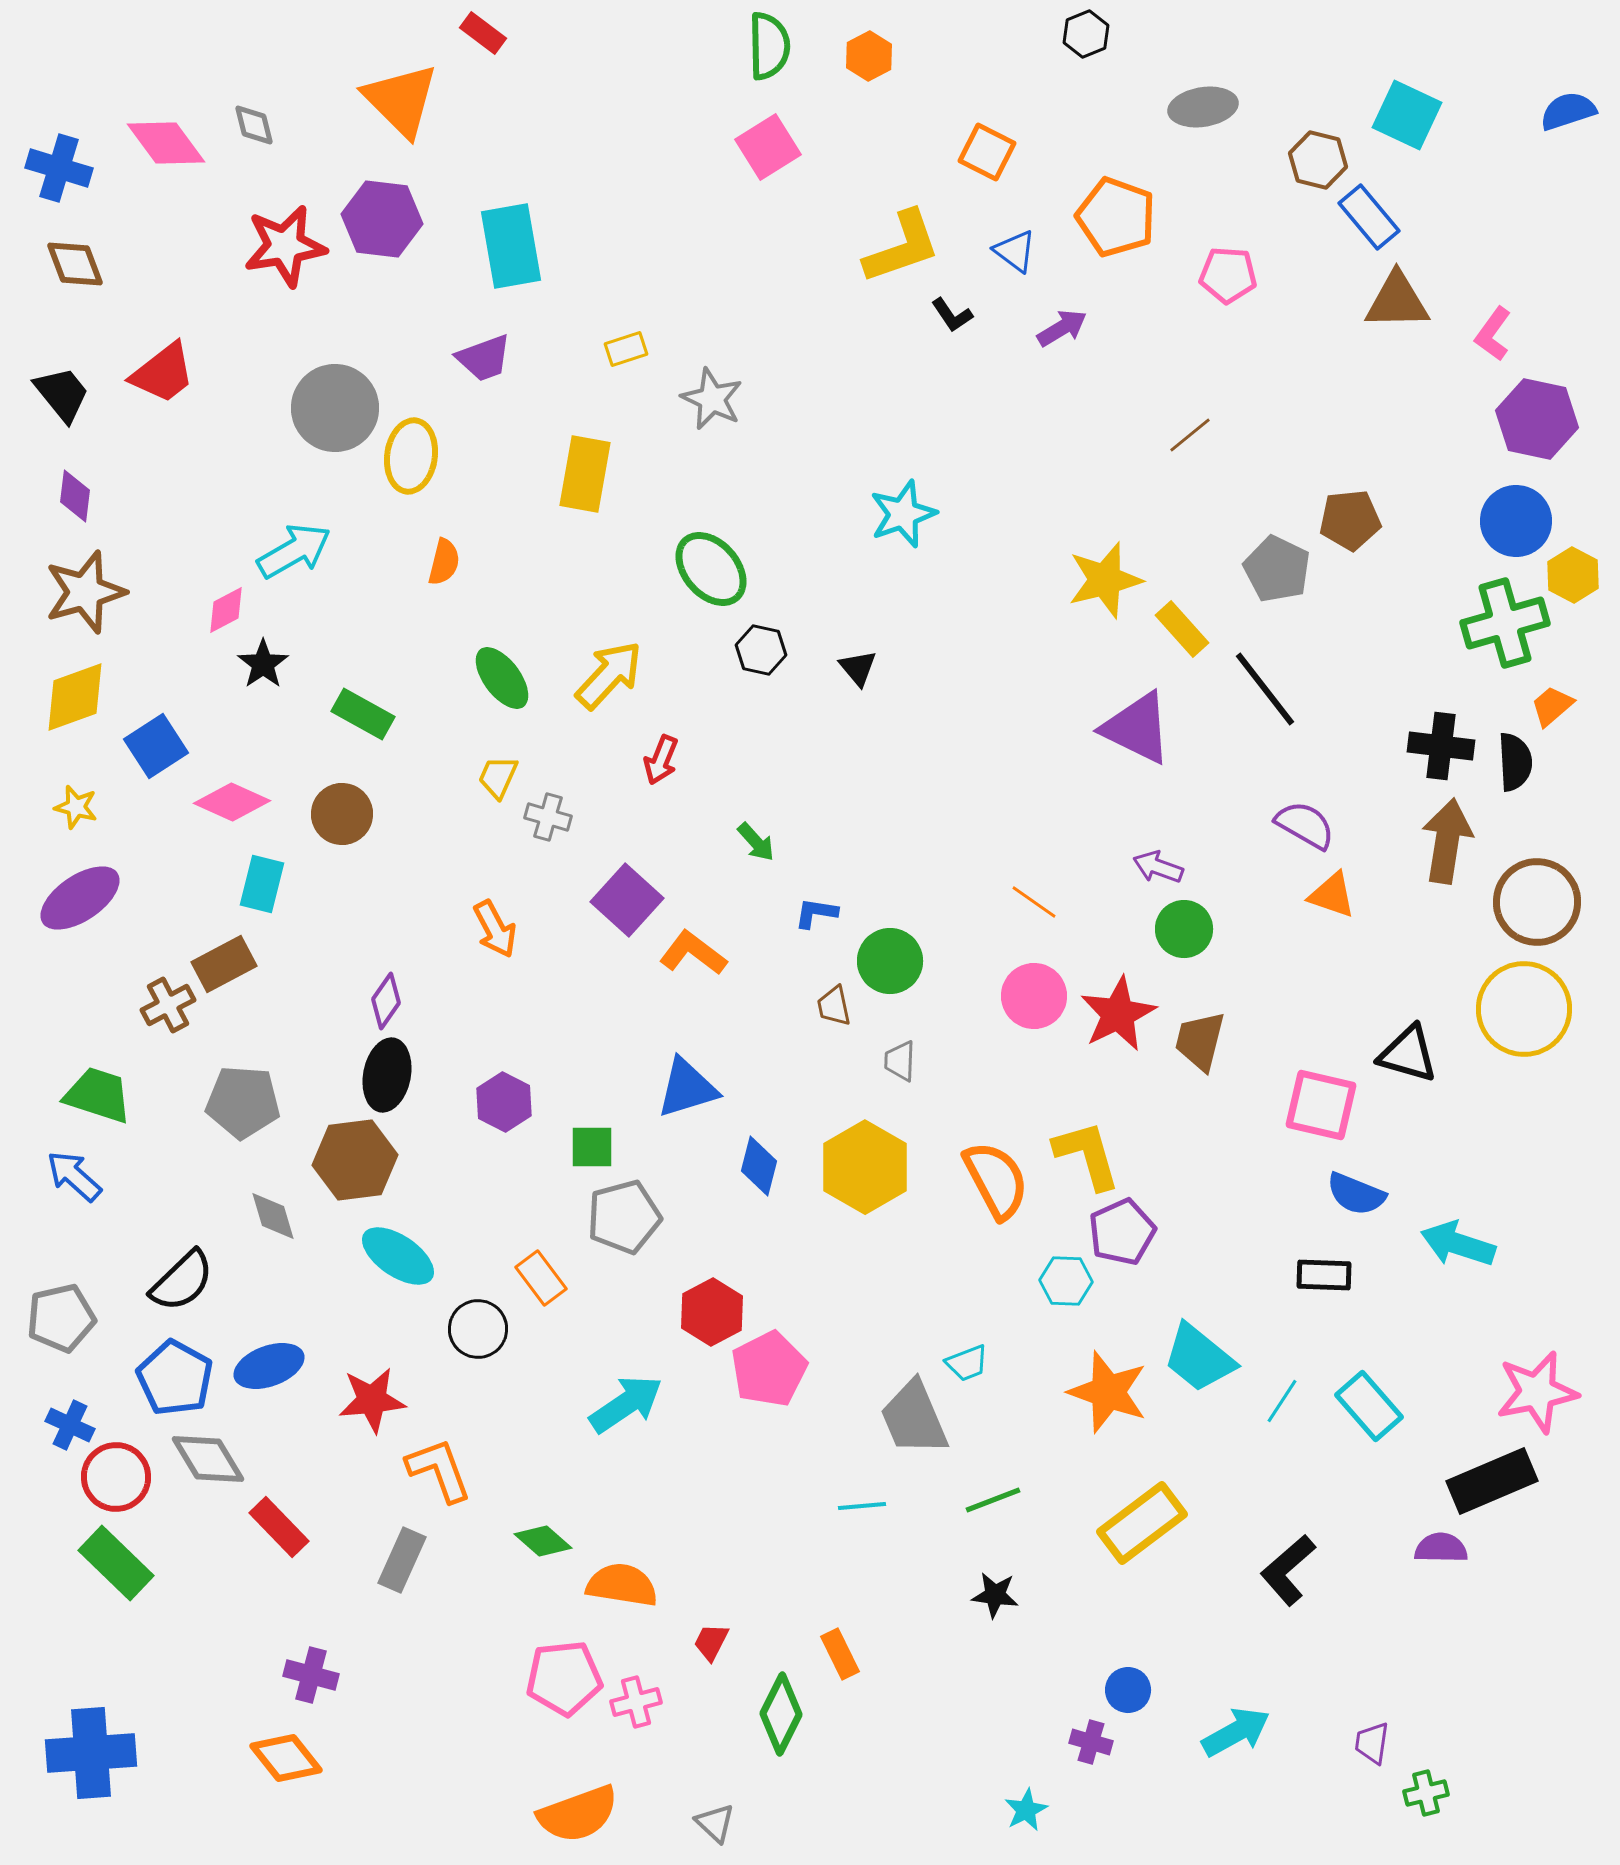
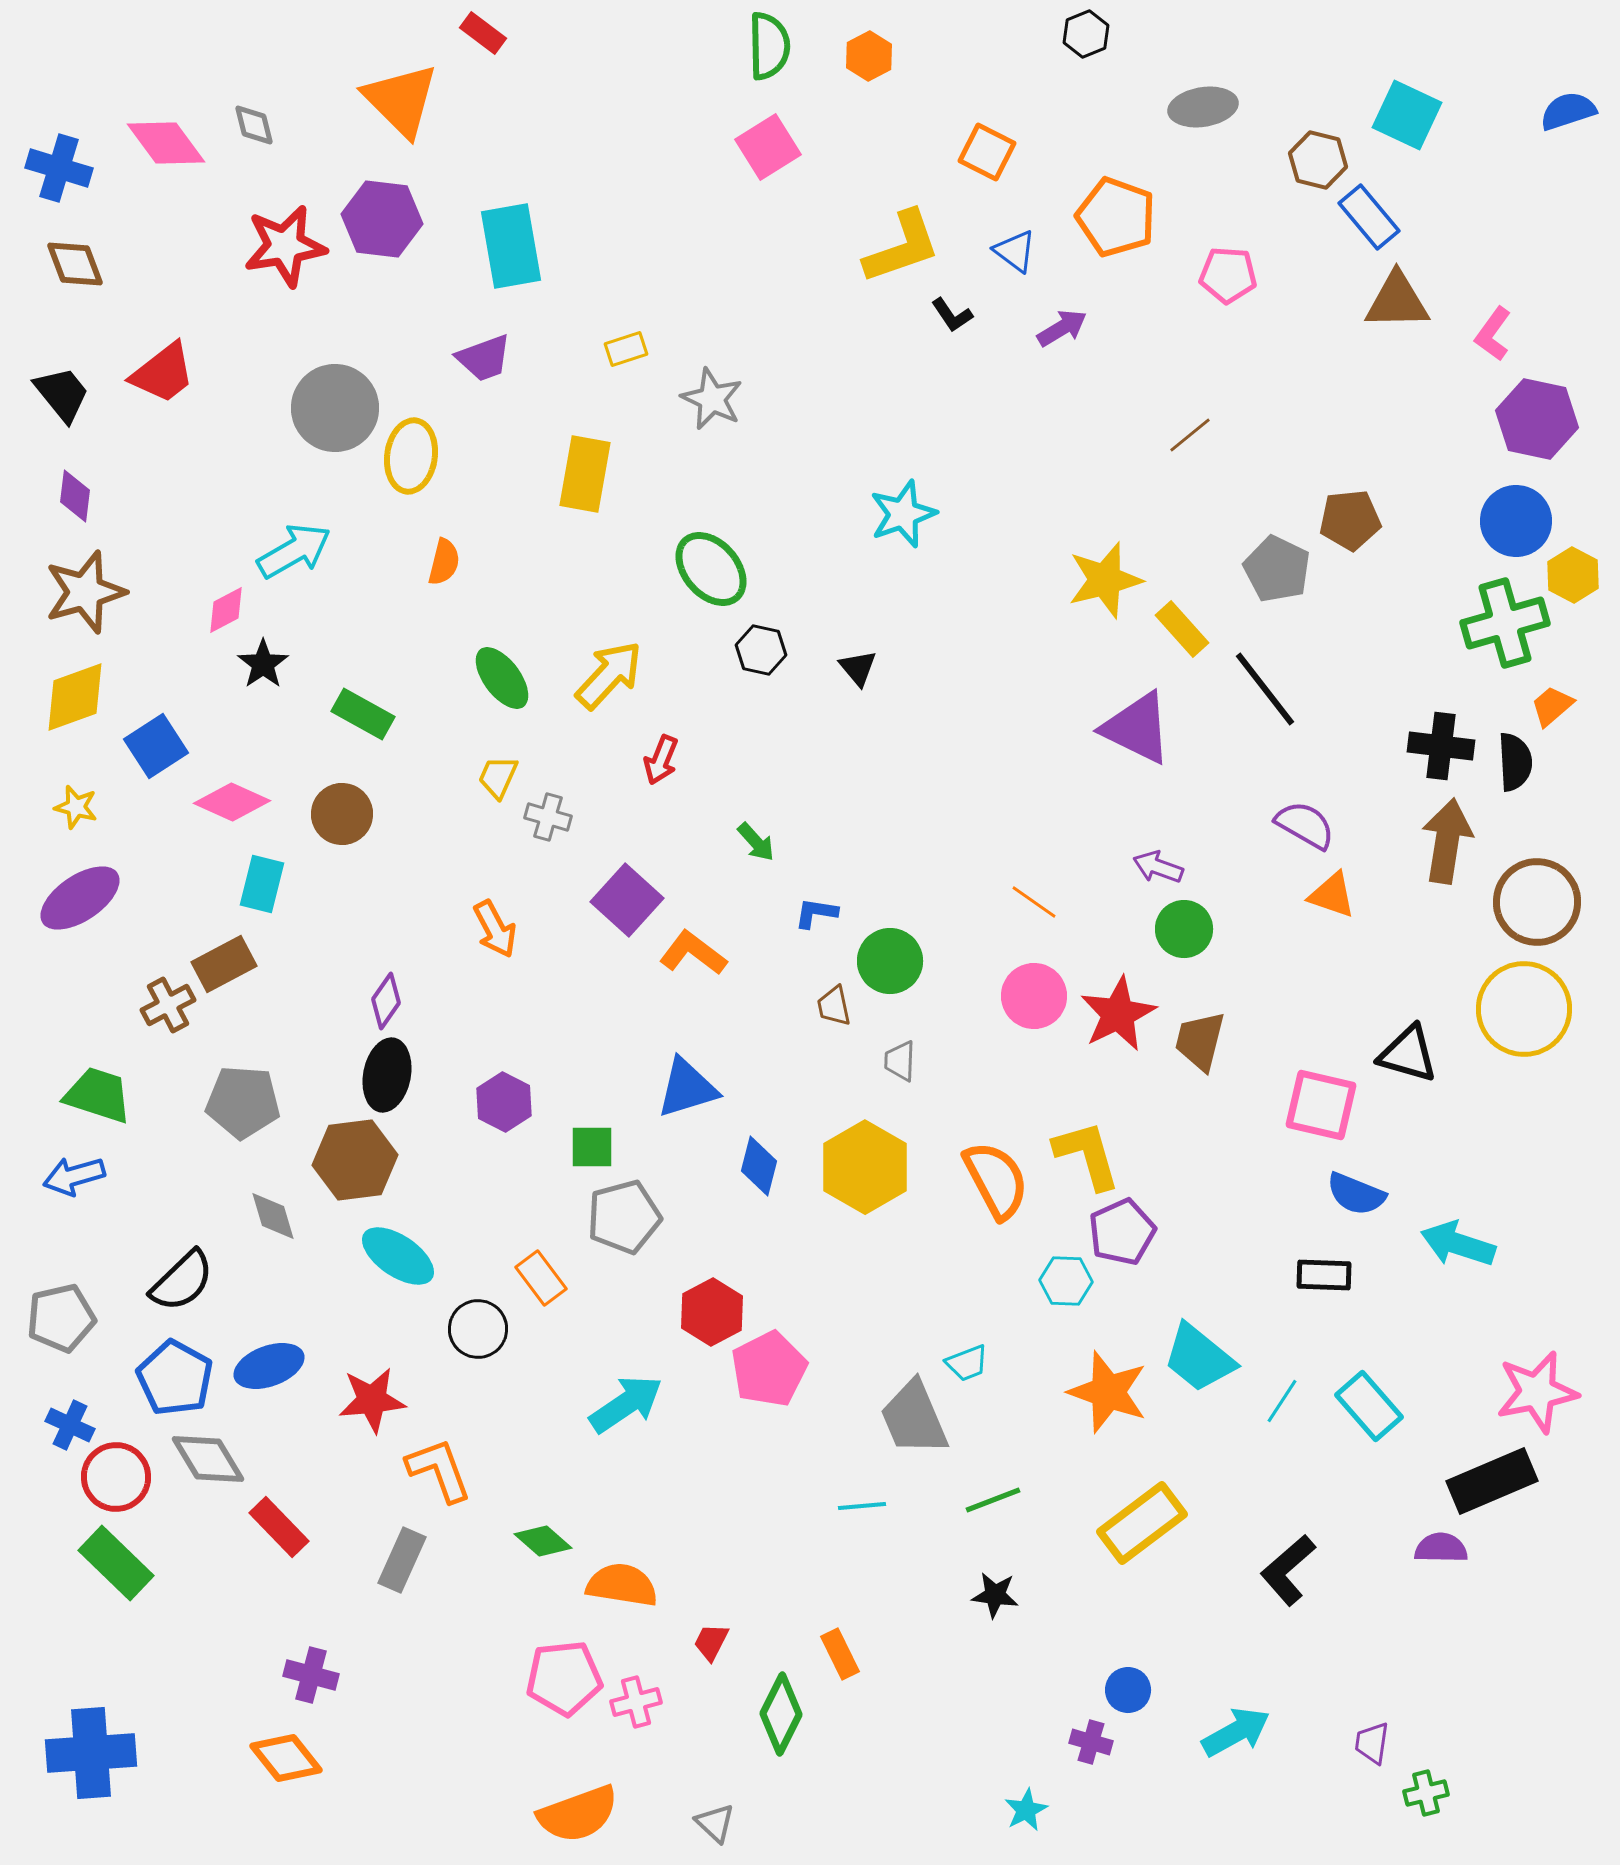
blue arrow at (74, 1176): rotated 58 degrees counterclockwise
